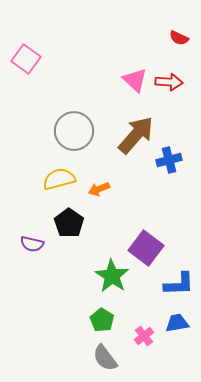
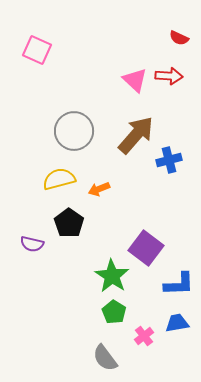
pink square: moved 11 px right, 9 px up; rotated 12 degrees counterclockwise
red arrow: moved 6 px up
green pentagon: moved 12 px right, 8 px up
